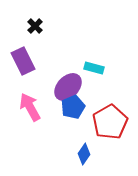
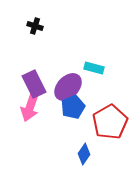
black cross: rotated 28 degrees counterclockwise
purple rectangle: moved 11 px right, 23 px down
pink arrow: rotated 132 degrees counterclockwise
